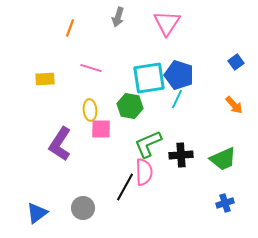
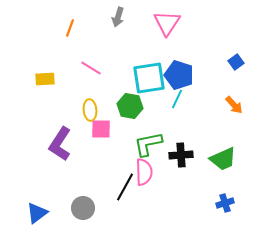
pink line: rotated 15 degrees clockwise
green L-shape: rotated 12 degrees clockwise
